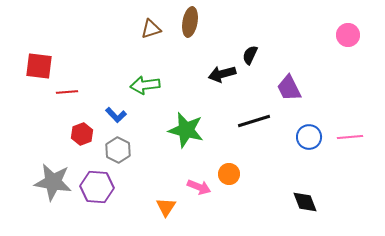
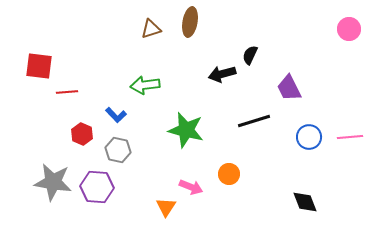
pink circle: moved 1 px right, 6 px up
red hexagon: rotated 15 degrees counterclockwise
gray hexagon: rotated 15 degrees counterclockwise
pink arrow: moved 8 px left
